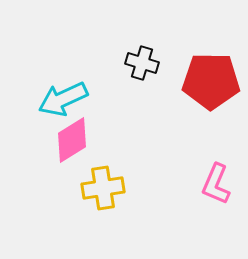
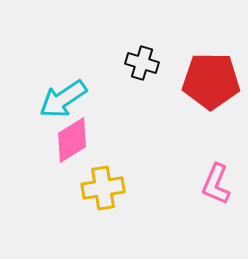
cyan arrow: rotated 9 degrees counterclockwise
